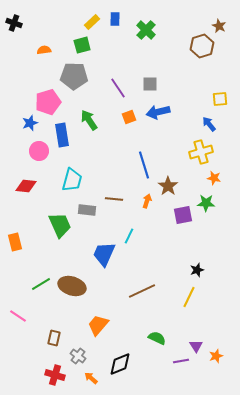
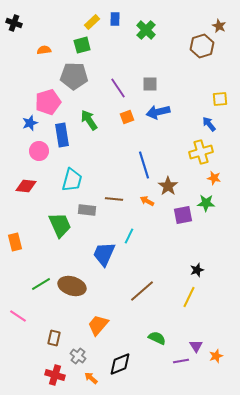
orange square at (129, 117): moved 2 px left
orange arrow at (147, 201): rotated 80 degrees counterclockwise
brown line at (142, 291): rotated 16 degrees counterclockwise
